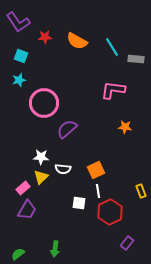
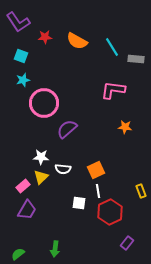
cyan star: moved 4 px right
pink rectangle: moved 2 px up
